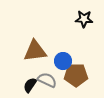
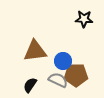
gray semicircle: moved 11 px right
